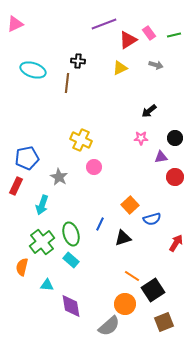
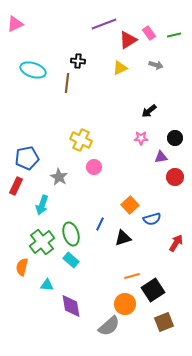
orange line: rotated 49 degrees counterclockwise
